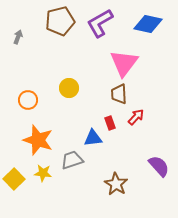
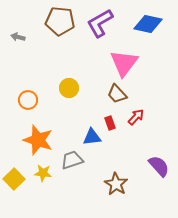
brown pentagon: rotated 20 degrees clockwise
gray arrow: rotated 96 degrees counterclockwise
brown trapezoid: moved 2 px left; rotated 40 degrees counterclockwise
blue triangle: moved 1 px left, 1 px up
